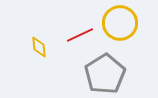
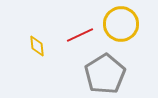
yellow circle: moved 1 px right, 1 px down
yellow diamond: moved 2 px left, 1 px up
